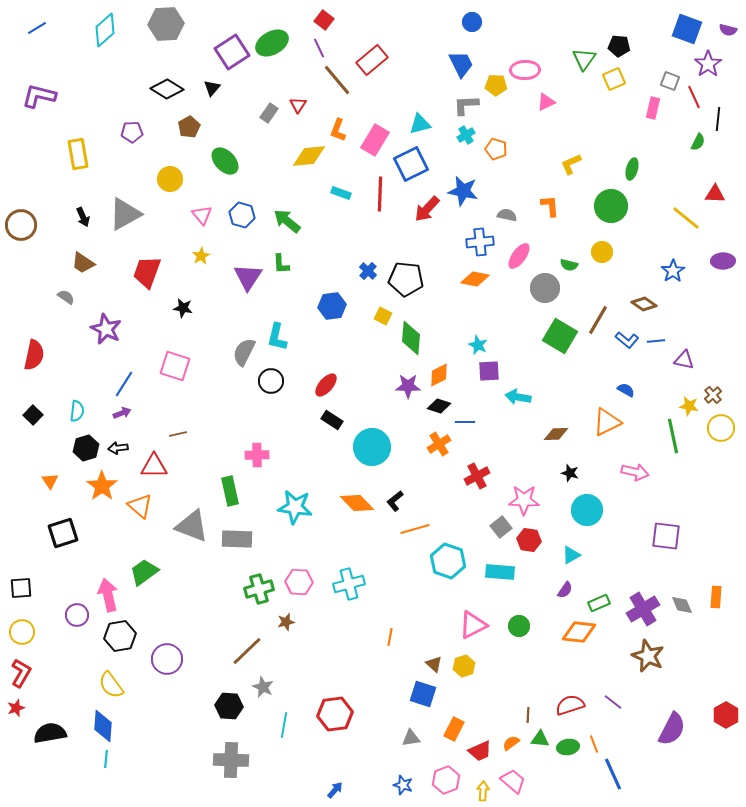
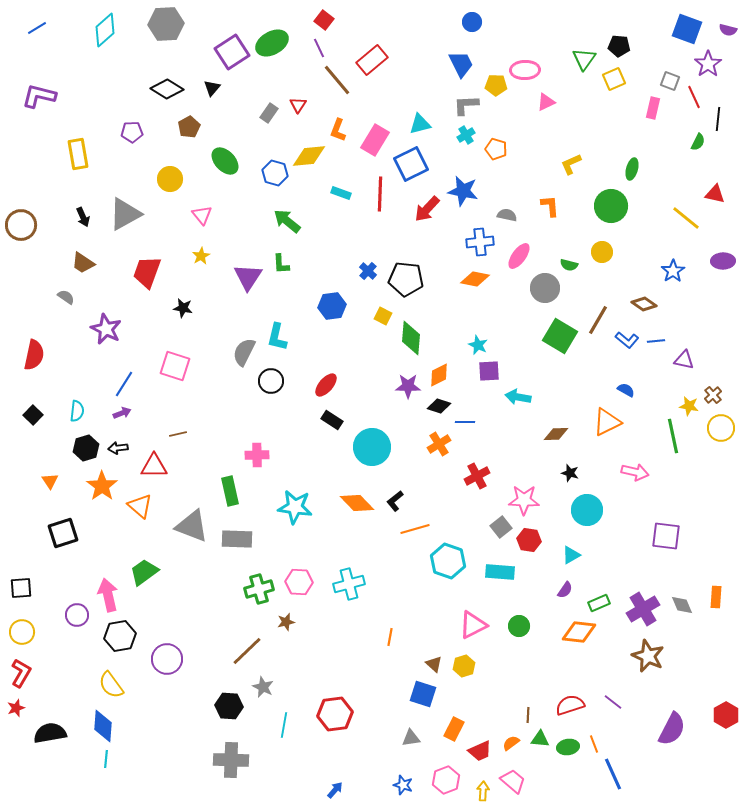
red triangle at (715, 194): rotated 10 degrees clockwise
blue hexagon at (242, 215): moved 33 px right, 42 px up
